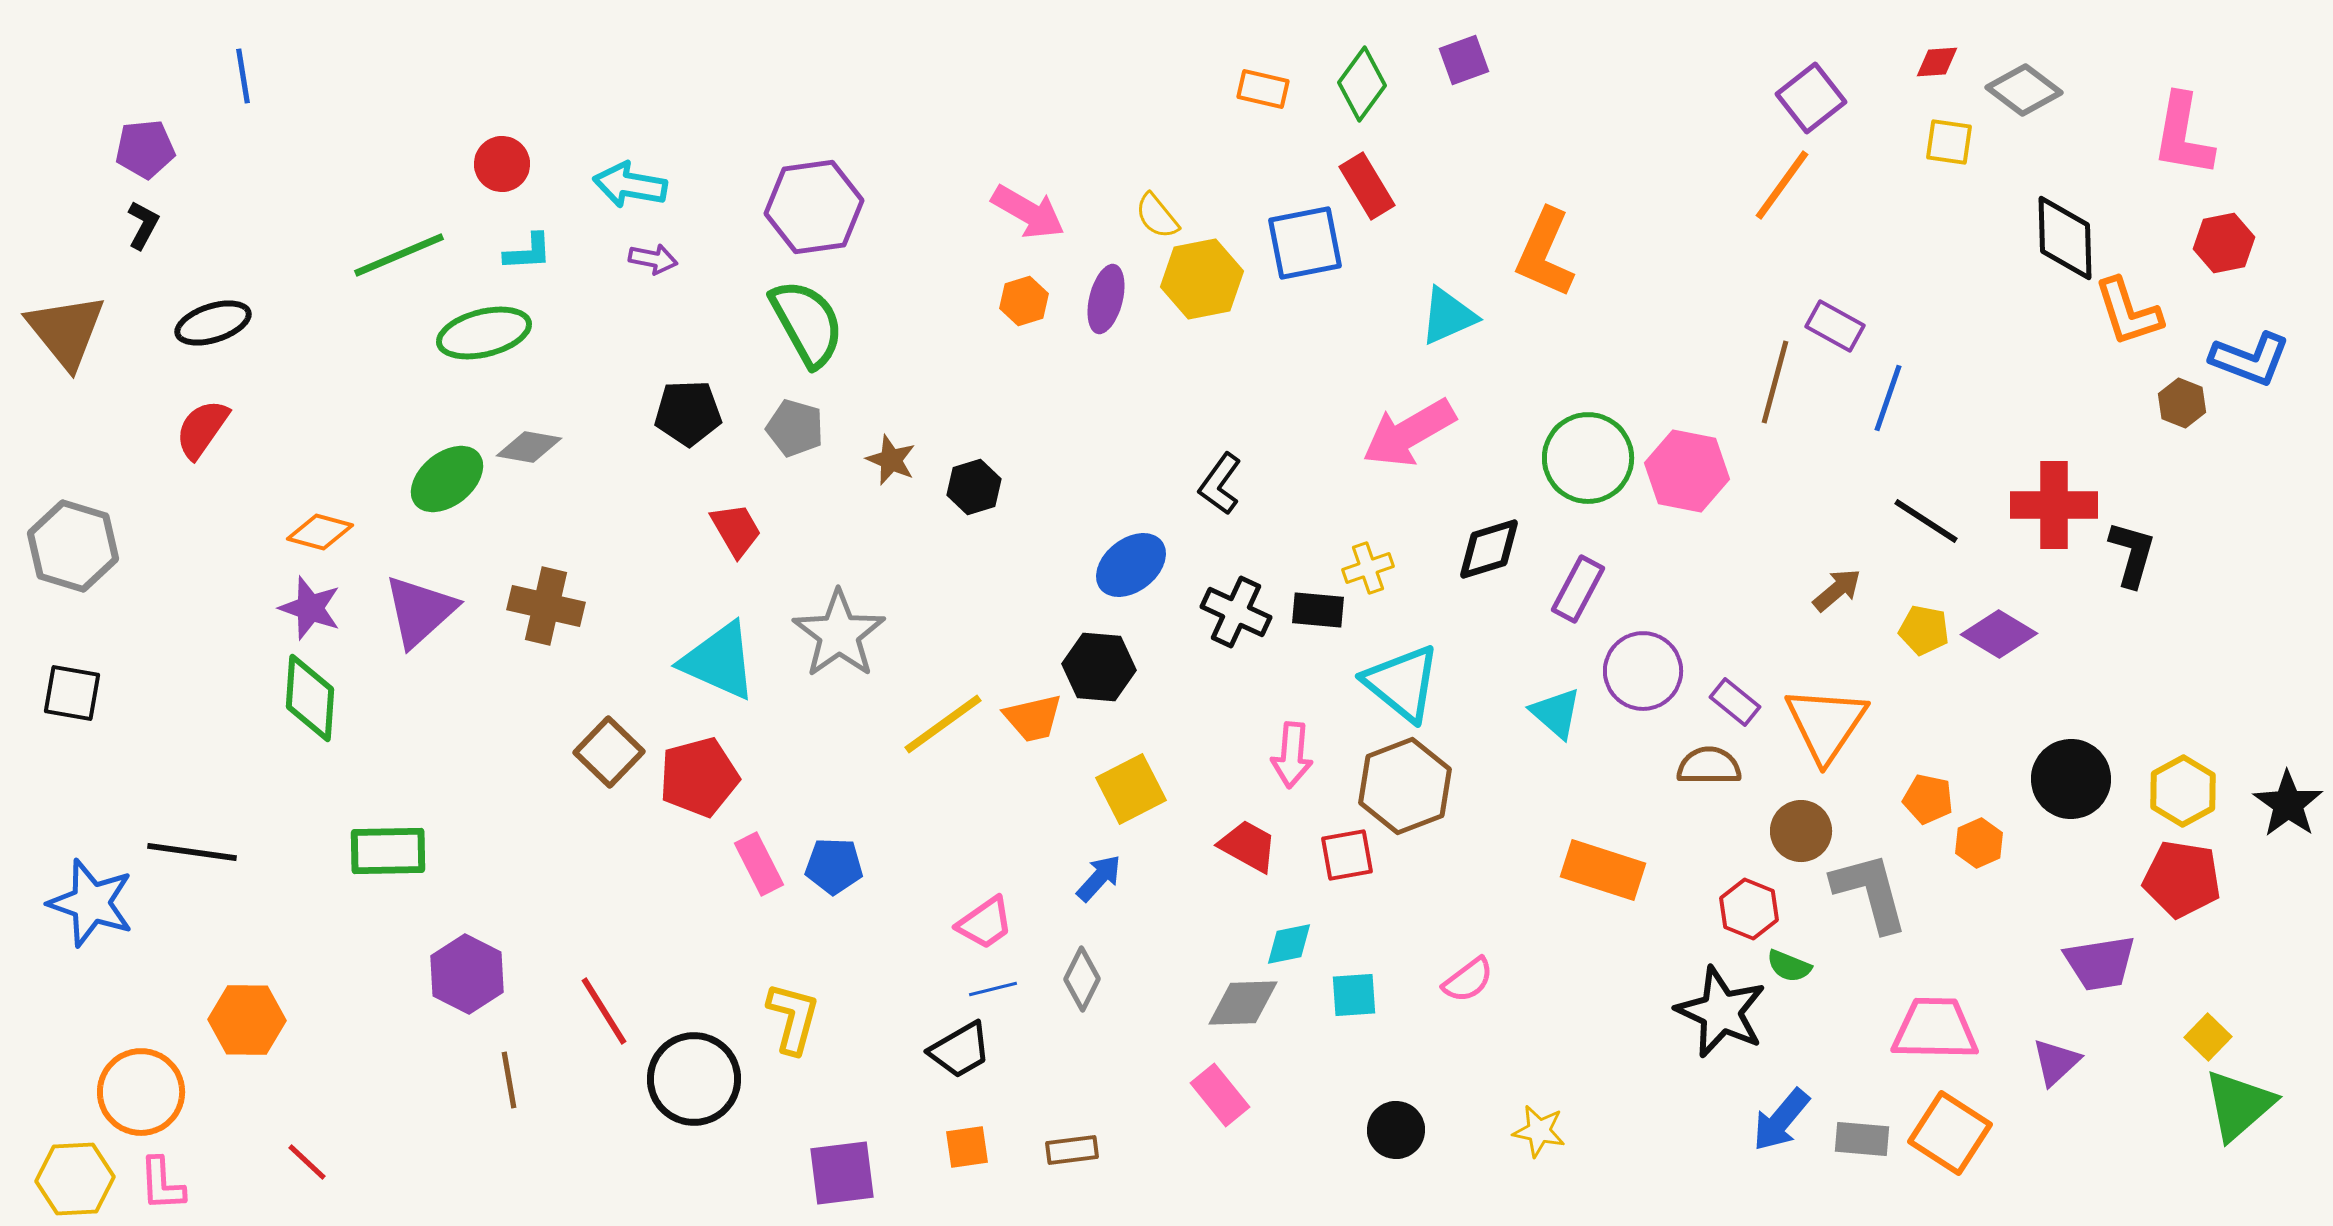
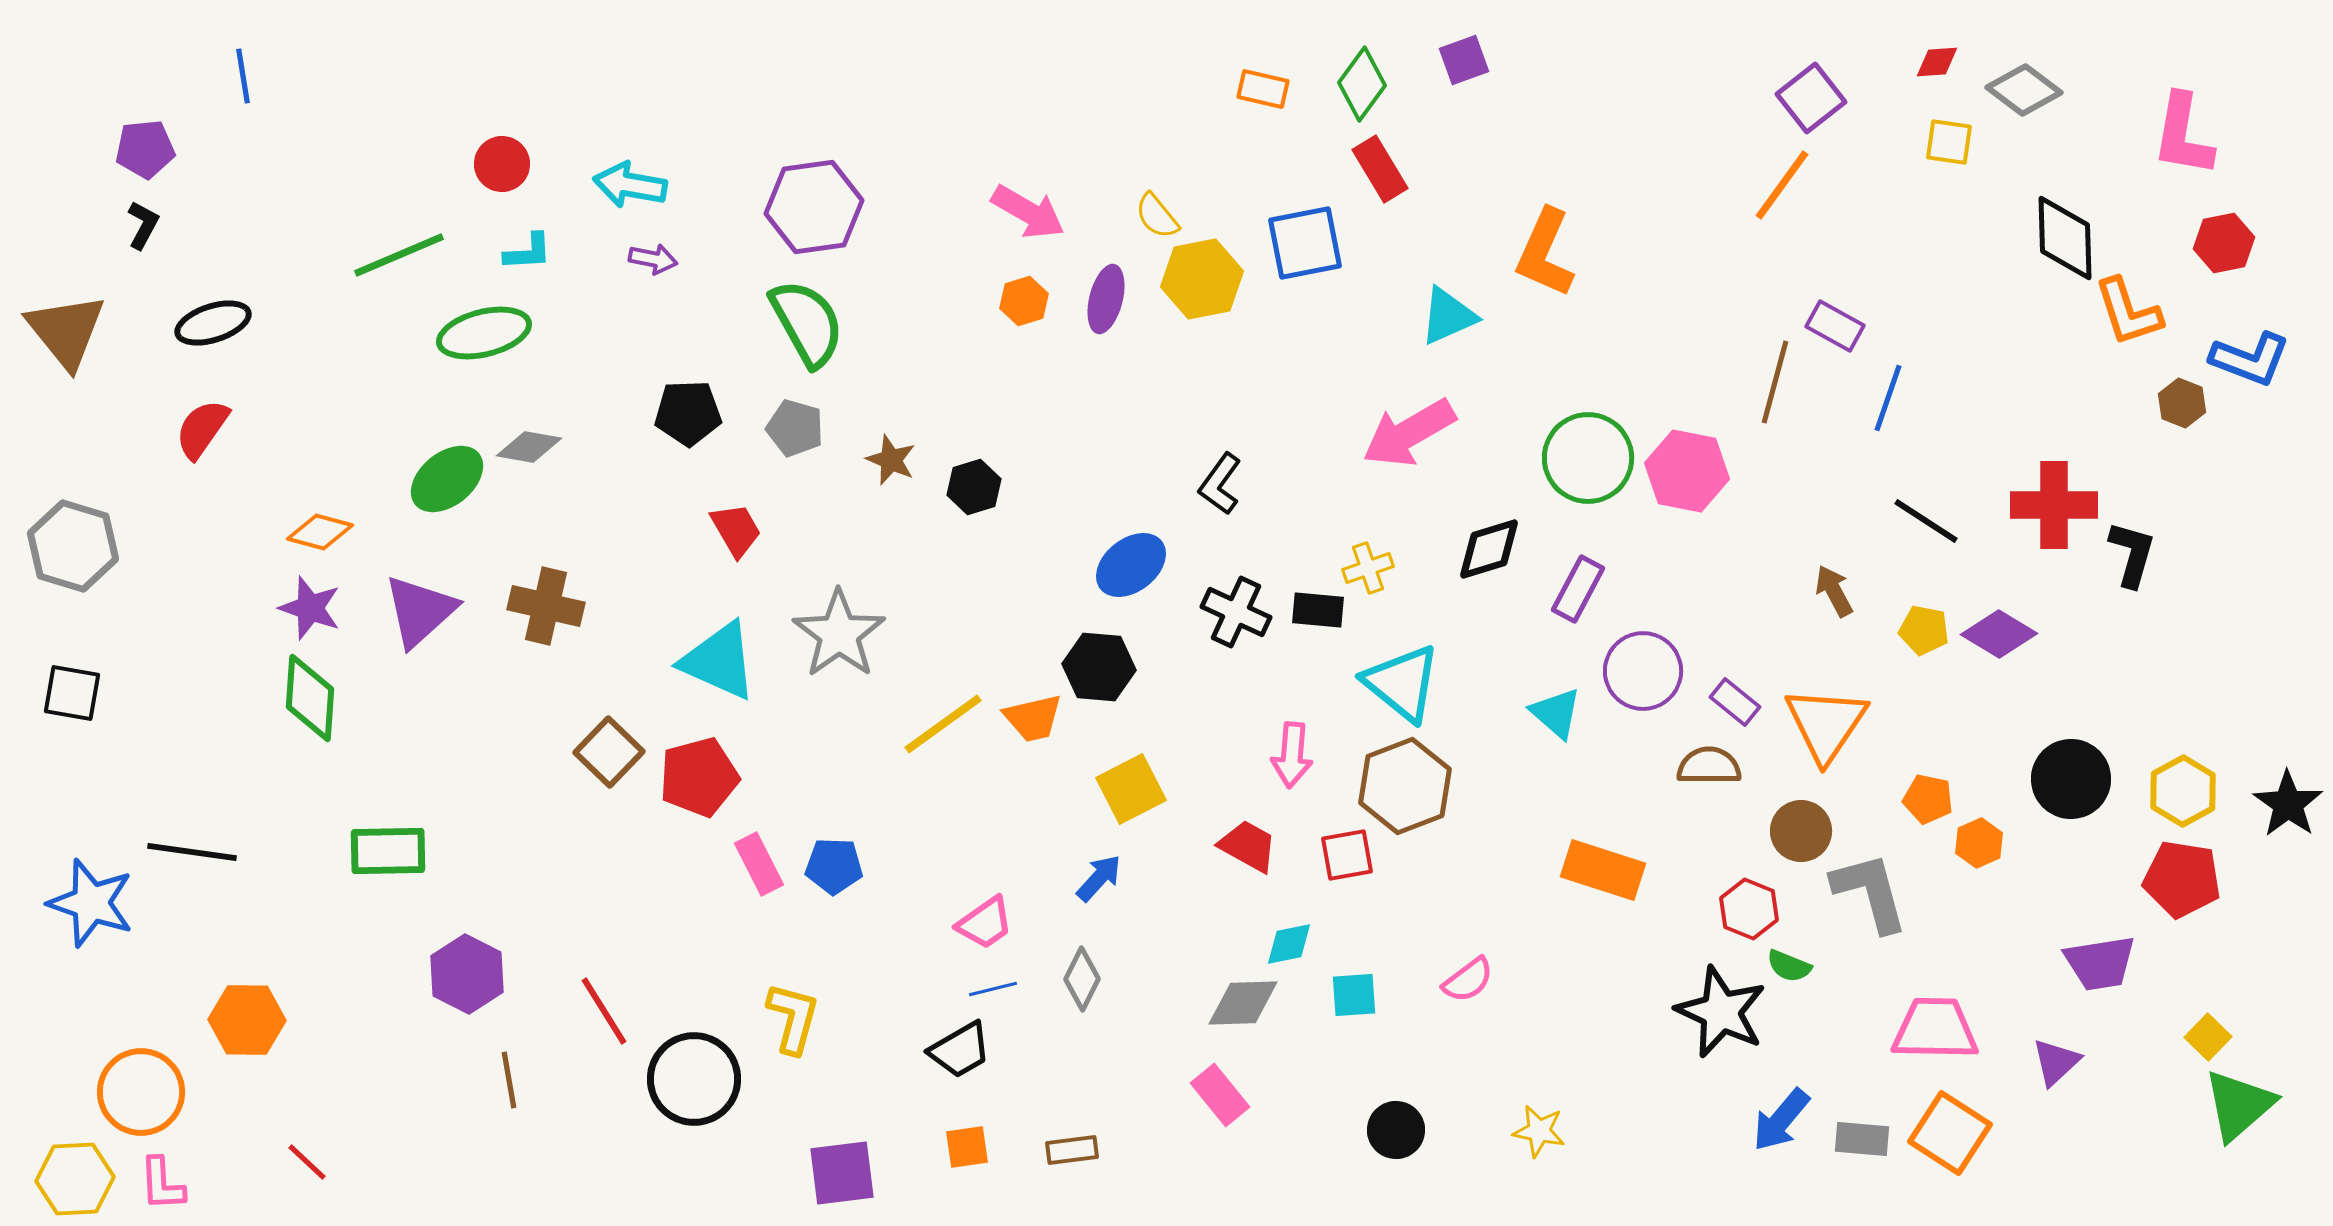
red rectangle at (1367, 186): moved 13 px right, 17 px up
brown arrow at (1837, 590): moved 3 px left, 1 px down; rotated 78 degrees counterclockwise
